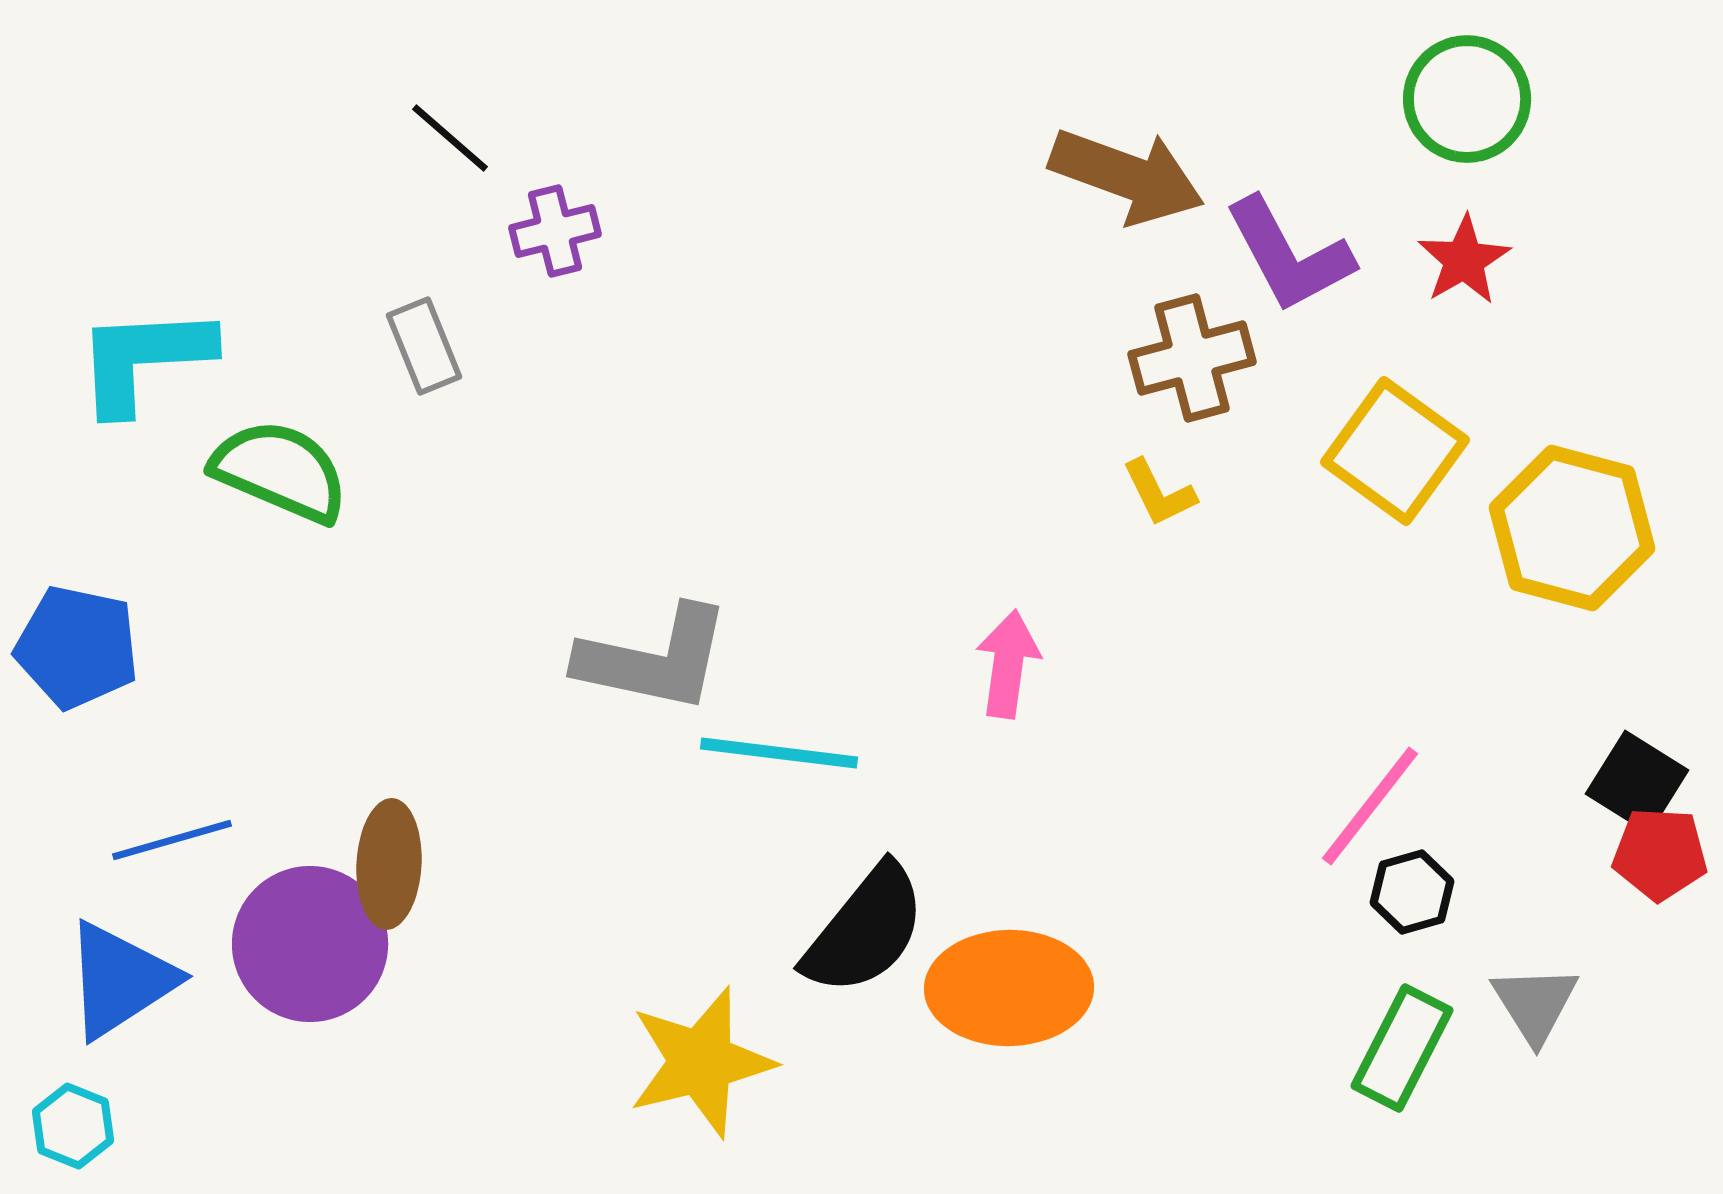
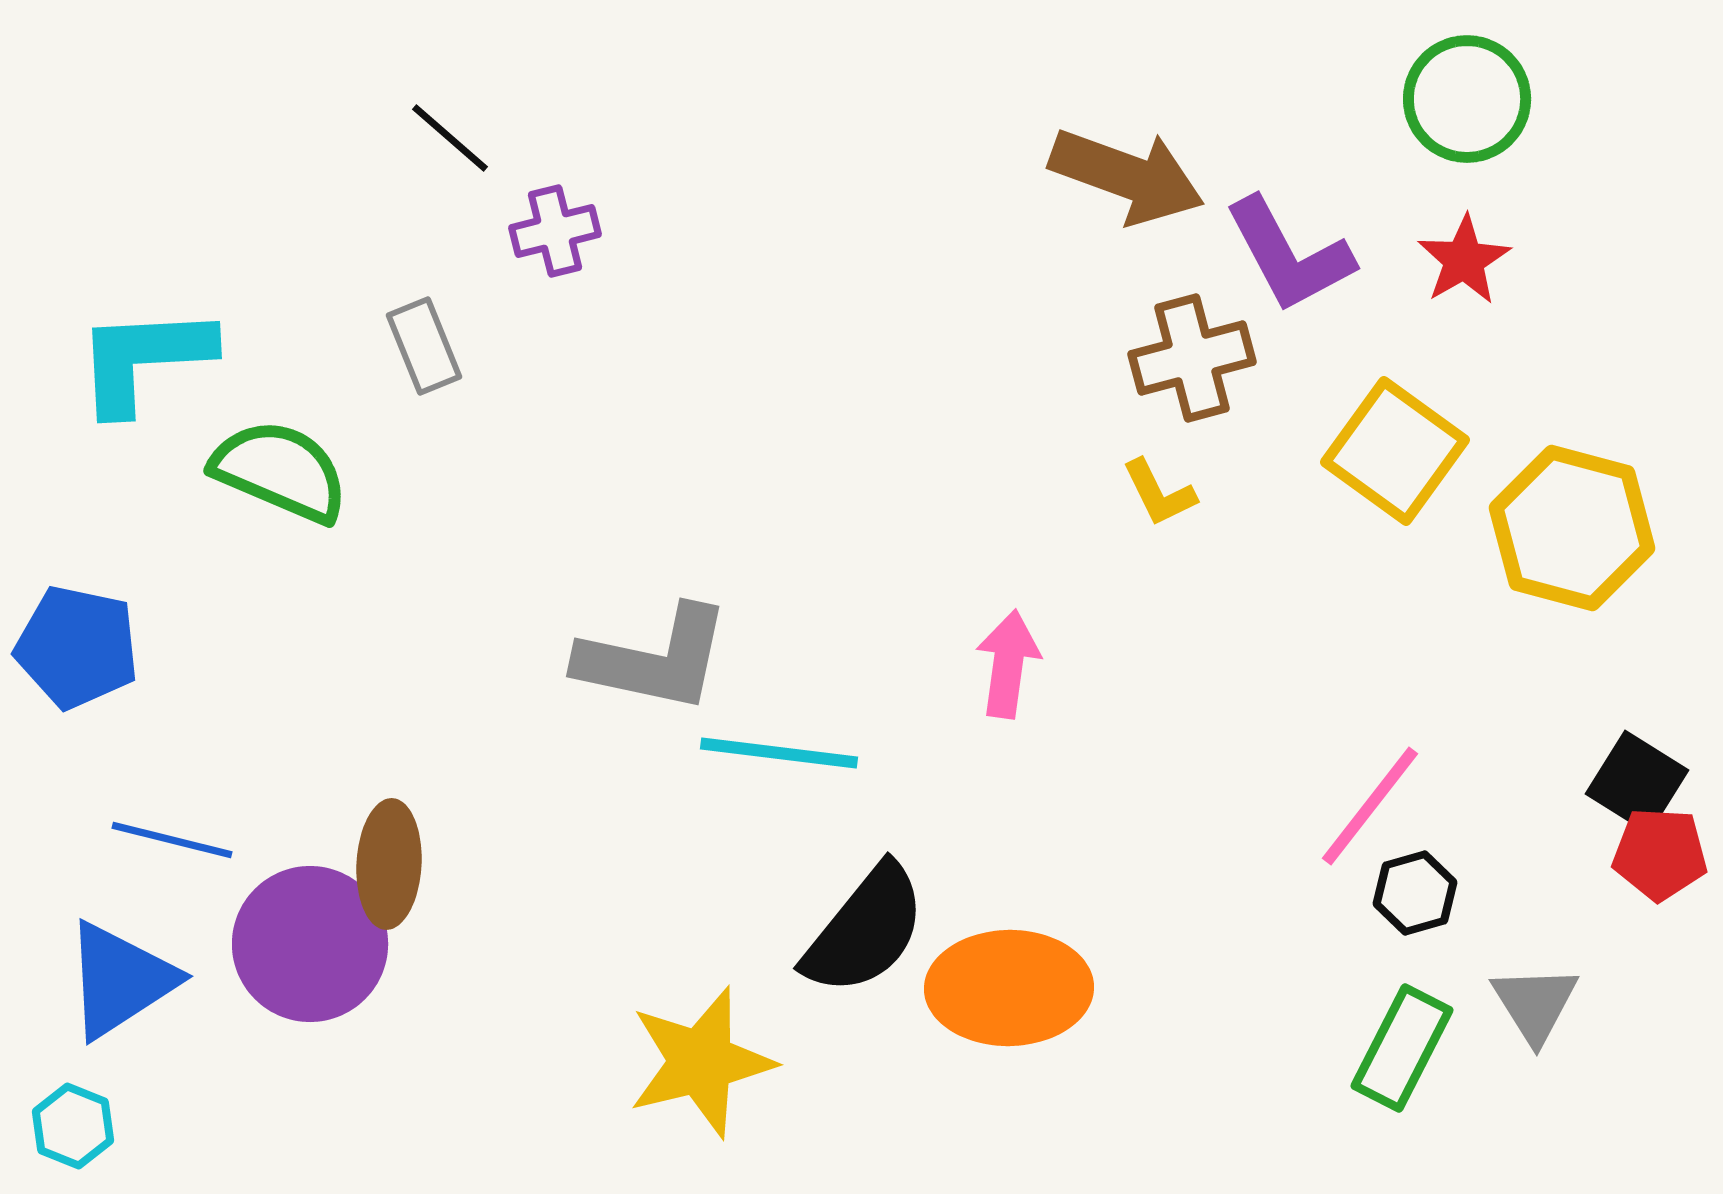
blue line: rotated 30 degrees clockwise
black hexagon: moved 3 px right, 1 px down
